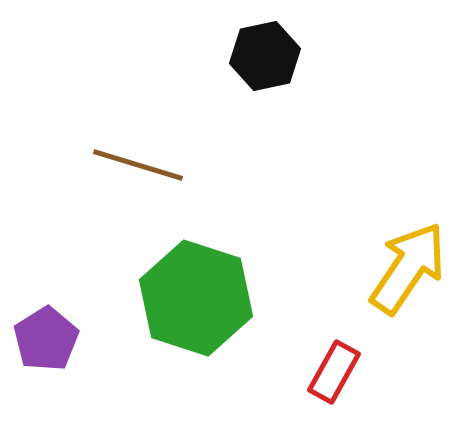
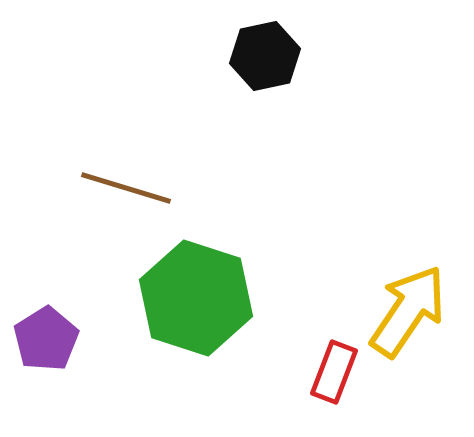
brown line: moved 12 px left, 23 px down
yellow arrow: moved 43 px down
red rectangle: rotated 8 degrees counterclockwise
